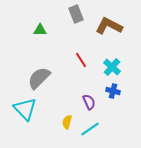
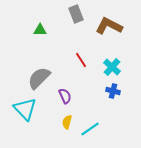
purple semicircle: moved 24 px left, 6 px up
